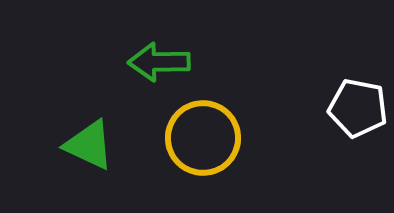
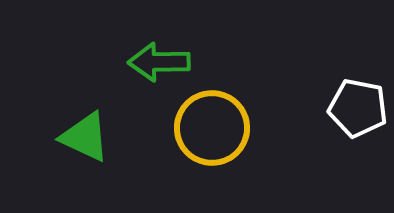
yellow circle: moved 9 px right, 10 px up
green triangle: moved 4 px left, 8 px up
